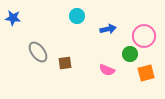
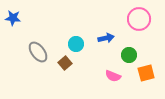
cyan circle: moved 1 px left, 28 px down
blue arrow: moved 2 px left, 9 px down
pink circle: moved 5 px left, 17 px up
green circle: moved 1 px left, 1 px down
brown square: rotated 32 degrees counterclockwise
pink semicircle: moved 6 px right, 6 px down
